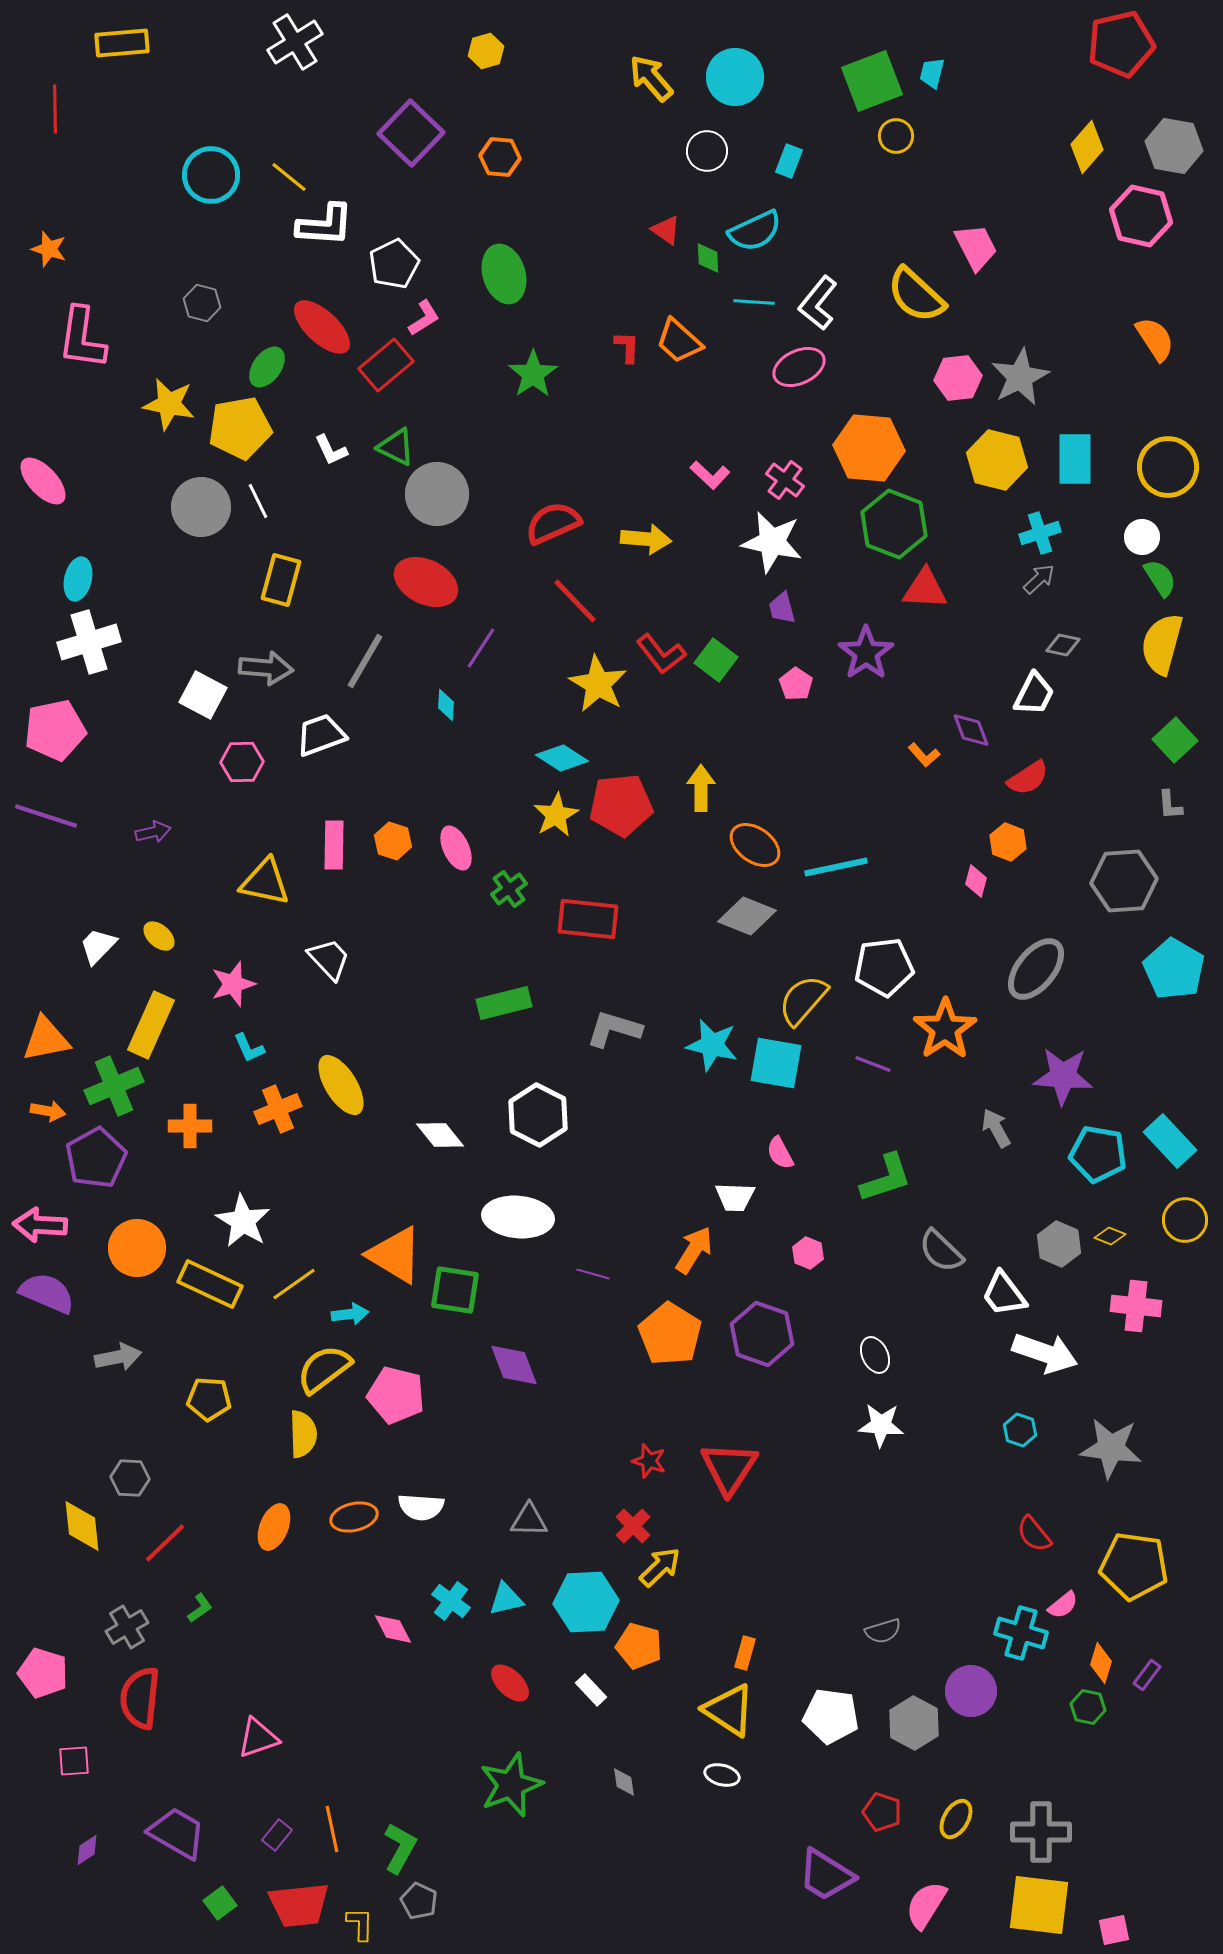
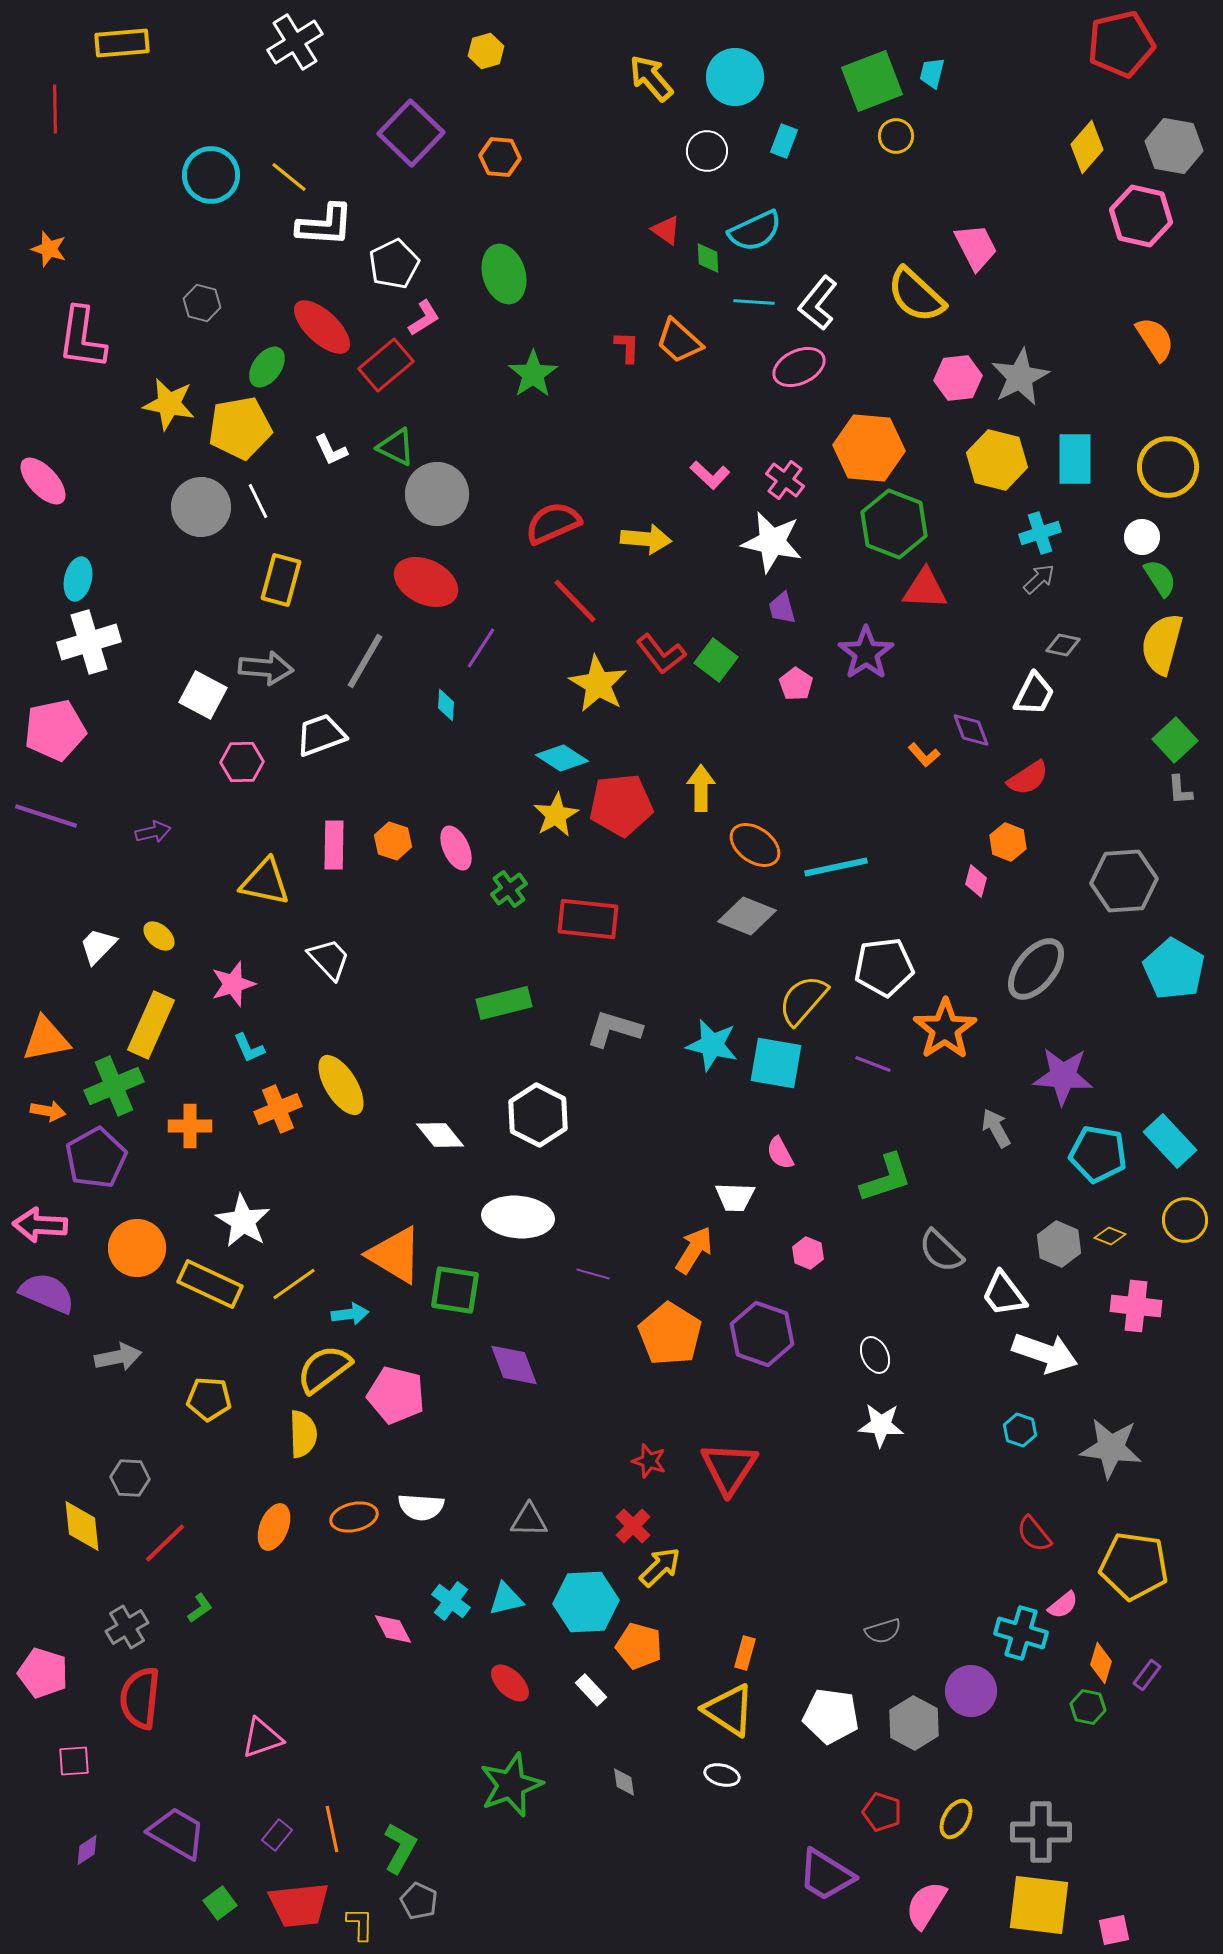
cyan rectangle at (789, 161): moved 5 px left, 20 px up
gray L-shape at (1170, 805): moved 10 px right, 15 px up
pink triangle at (258, 1738): moved 4 px right
